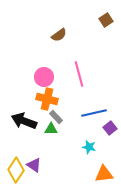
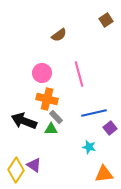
pink circle: moved 2 px left, 4 px up
